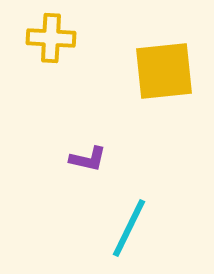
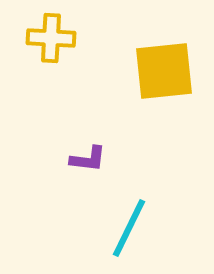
purple L-shape: rotated 6 degrees counterclockwise
